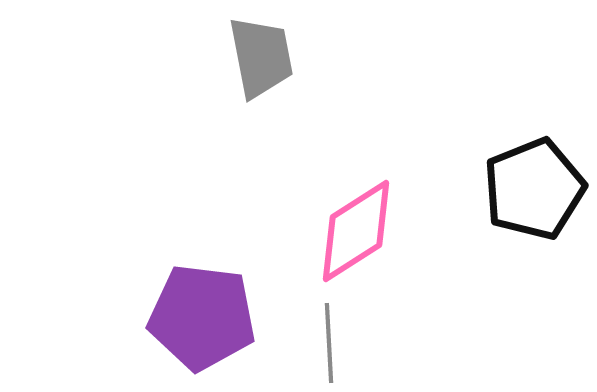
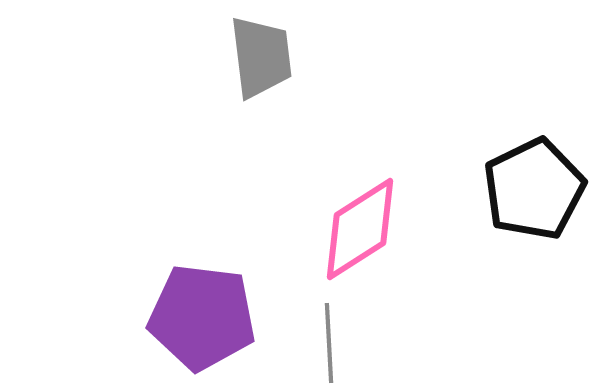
gray trapezoid: rotated 4 degrees clockwise
black pentagon: rotated 4 degrees counterclockwise
pink diamond: moved 4 px right, 2 px up
